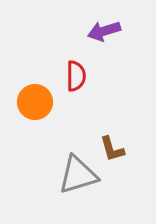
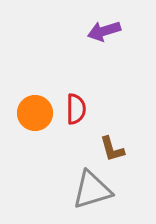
red semicircle: moved 33 px down
orange circle: moved 11 px down
gray triangle: moved 14 px right, 15 px down
